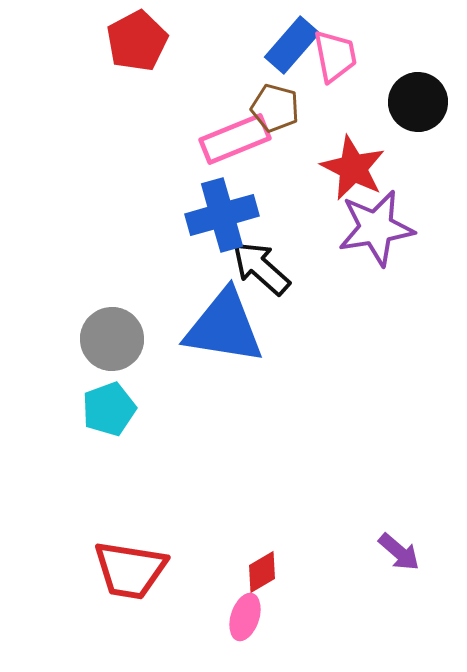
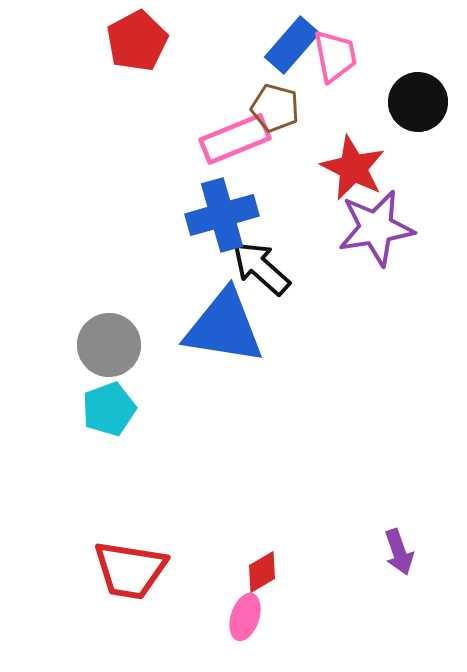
gray circle: moved 3 px left, 6 px down
purple arrow: rotated 30 degrees clockwise
